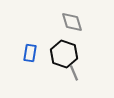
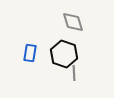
gray diamond: moved 1 px right
gray line: rotated 21 degrees clockwise
